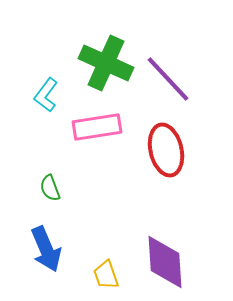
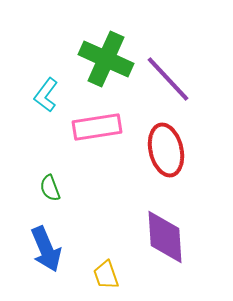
green cross: moved 4 px up
purple diamond: moved 25 px up
